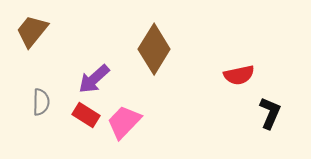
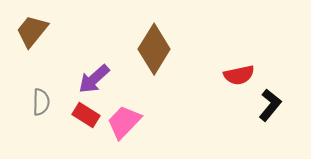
black L-shape: moved 8 px up; rotated 16 degrees clockwise
